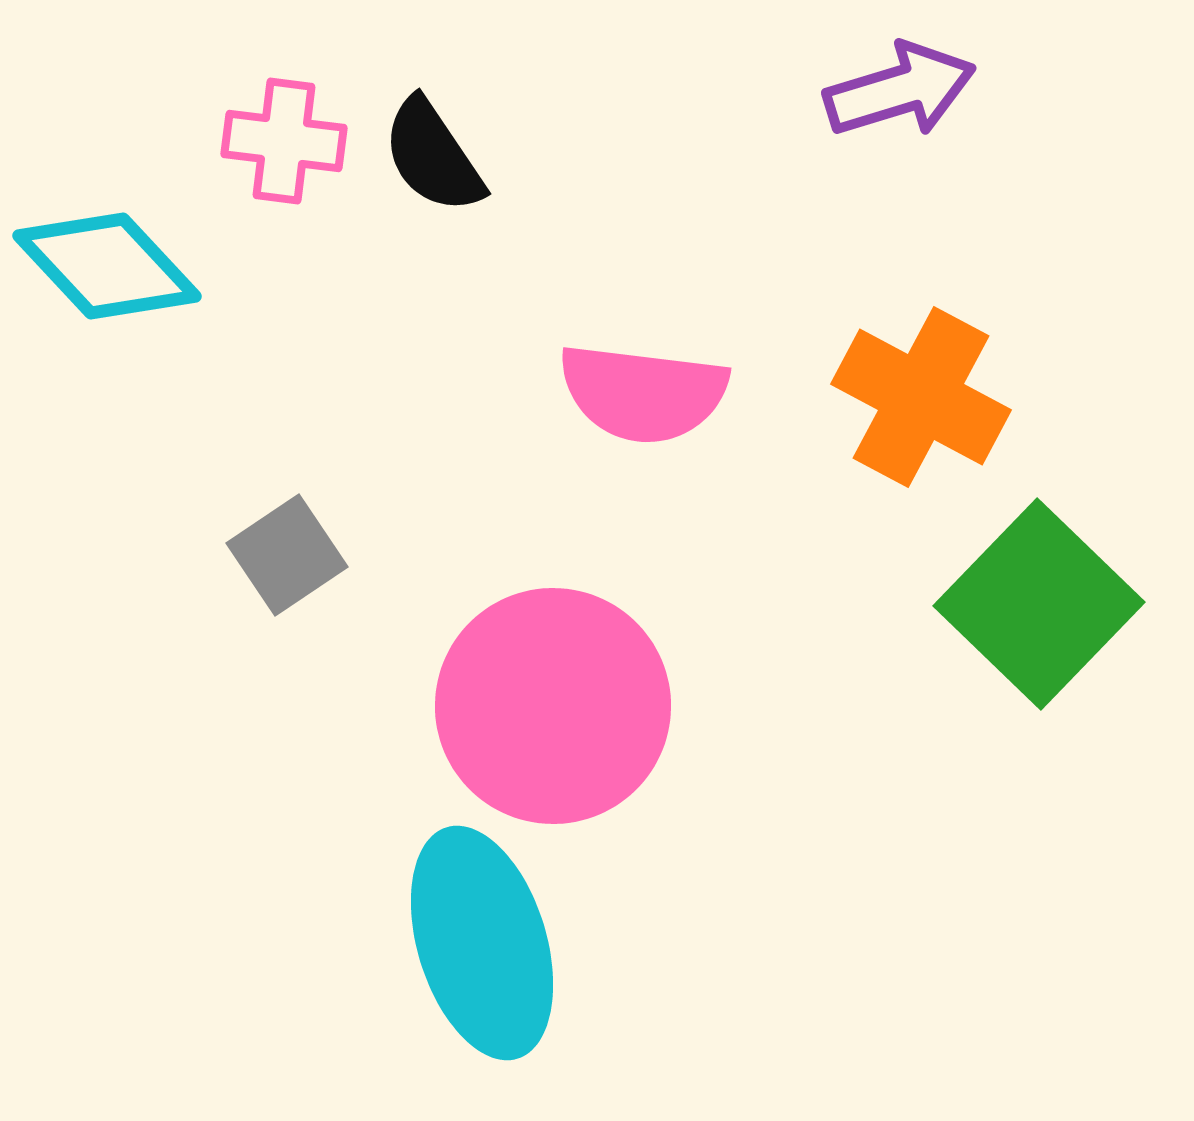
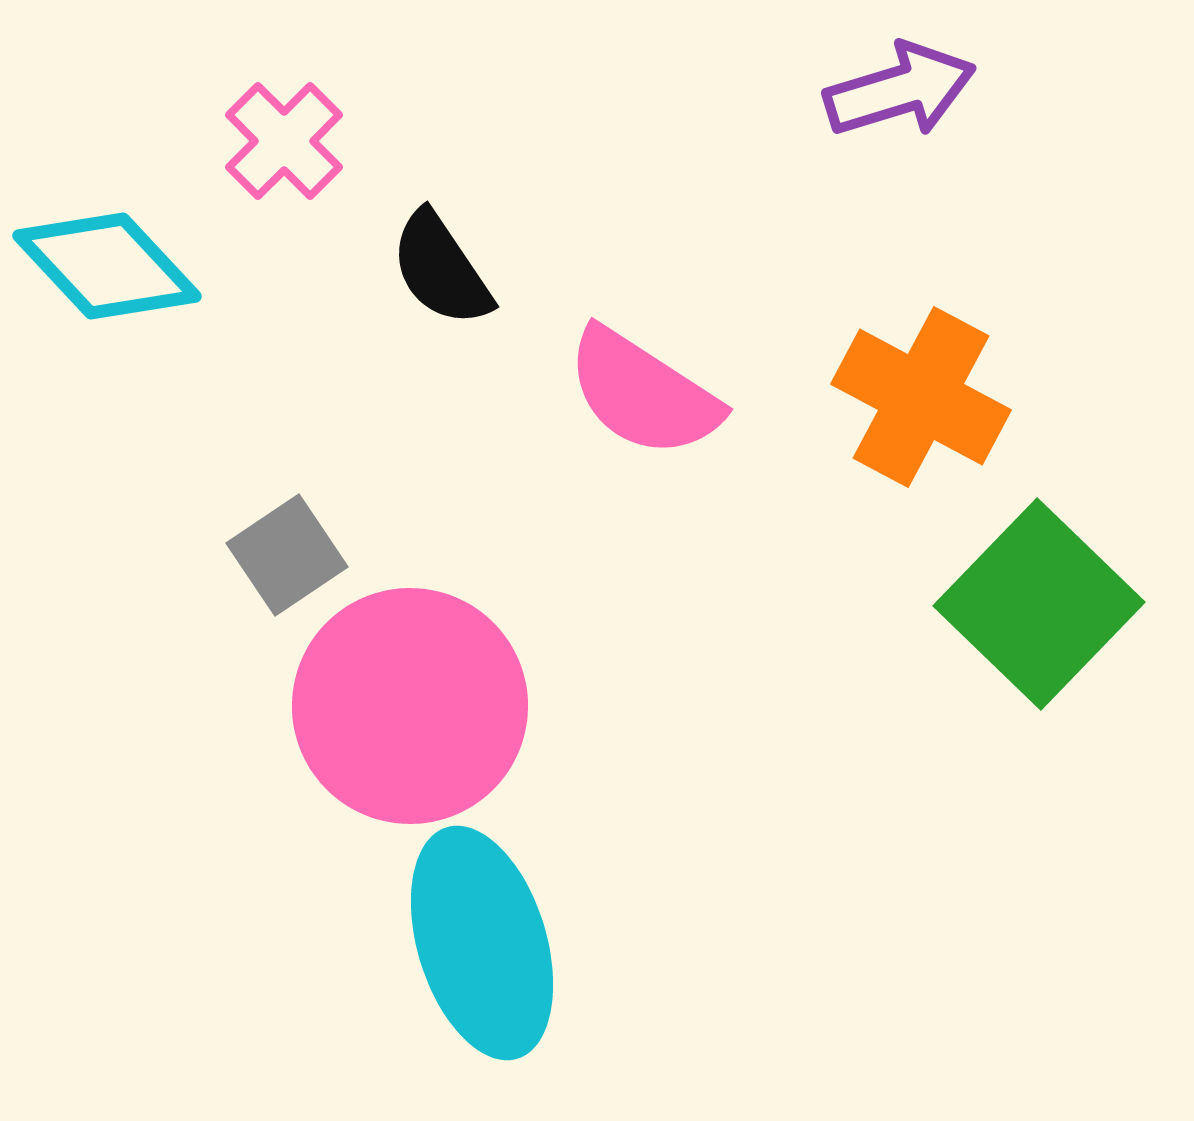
pink cross: rotated 38 degrees clockwise
black semicircle: moved 8 px right, 113 px down
pink semicircle: rotated 26 degrees clockwise
pink circle: moved 143 px left
